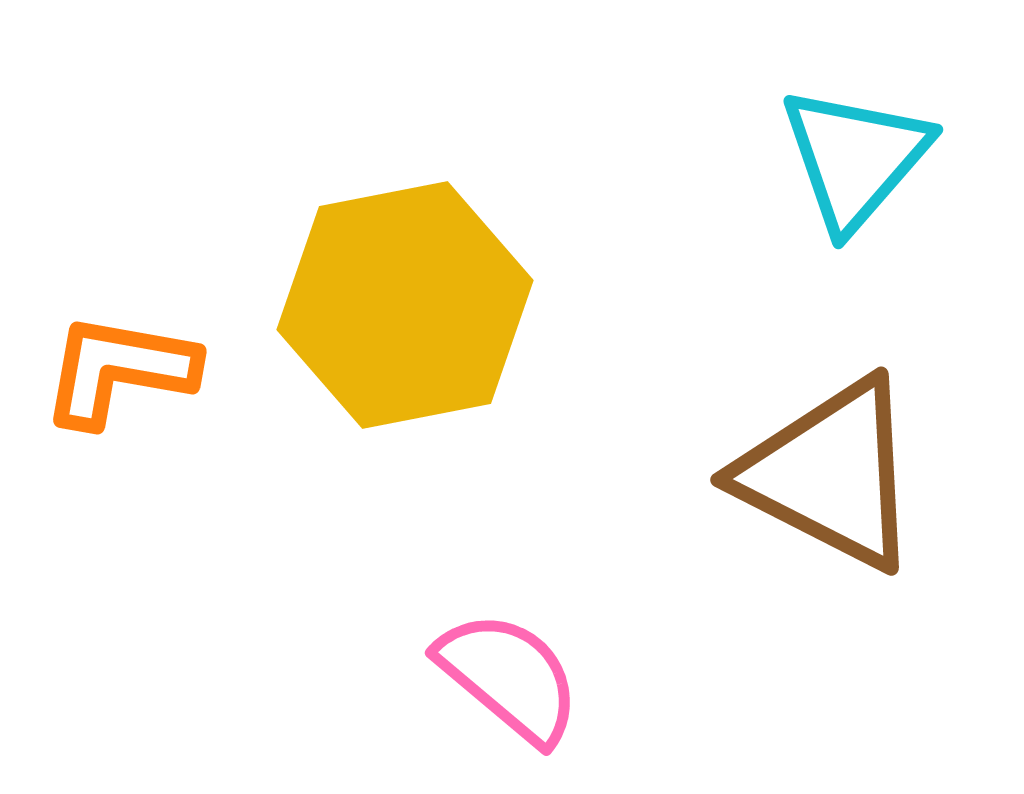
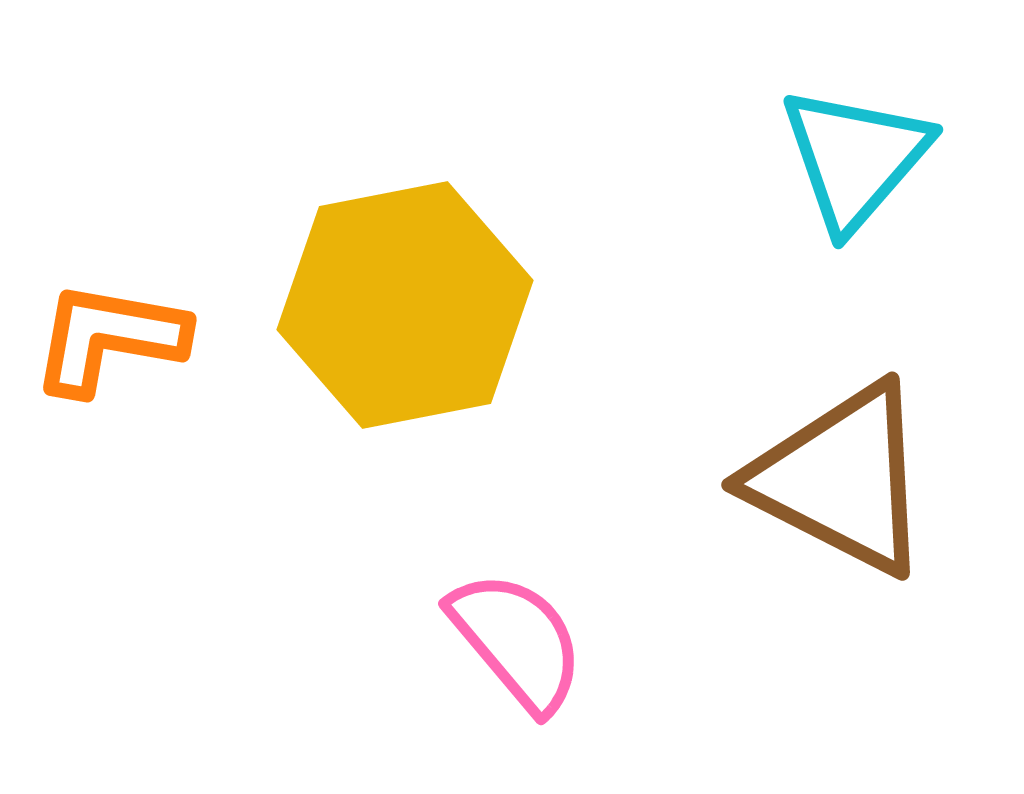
orange L-shape: moved 10 px left, 32 px up
brown triangle: moved 11 px right, 5 px down
pink semicircle: moved 8 px right, 36 px up; rotated 10 degrees clockwise
